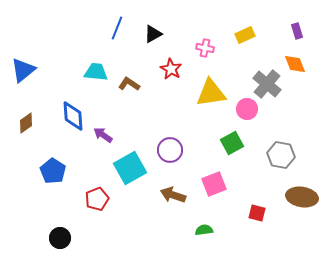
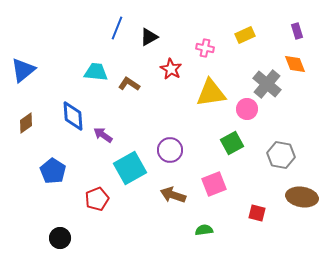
black triangle: moved 4 px left, 3 px down
